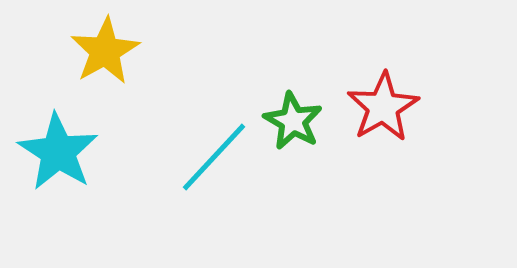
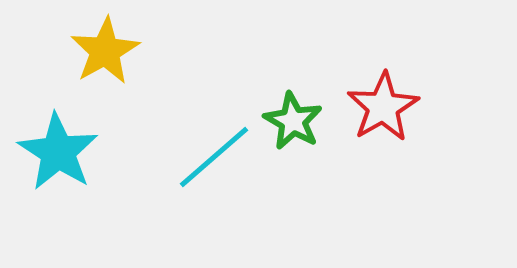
cyan line: rotated 6 degrees clockwise
